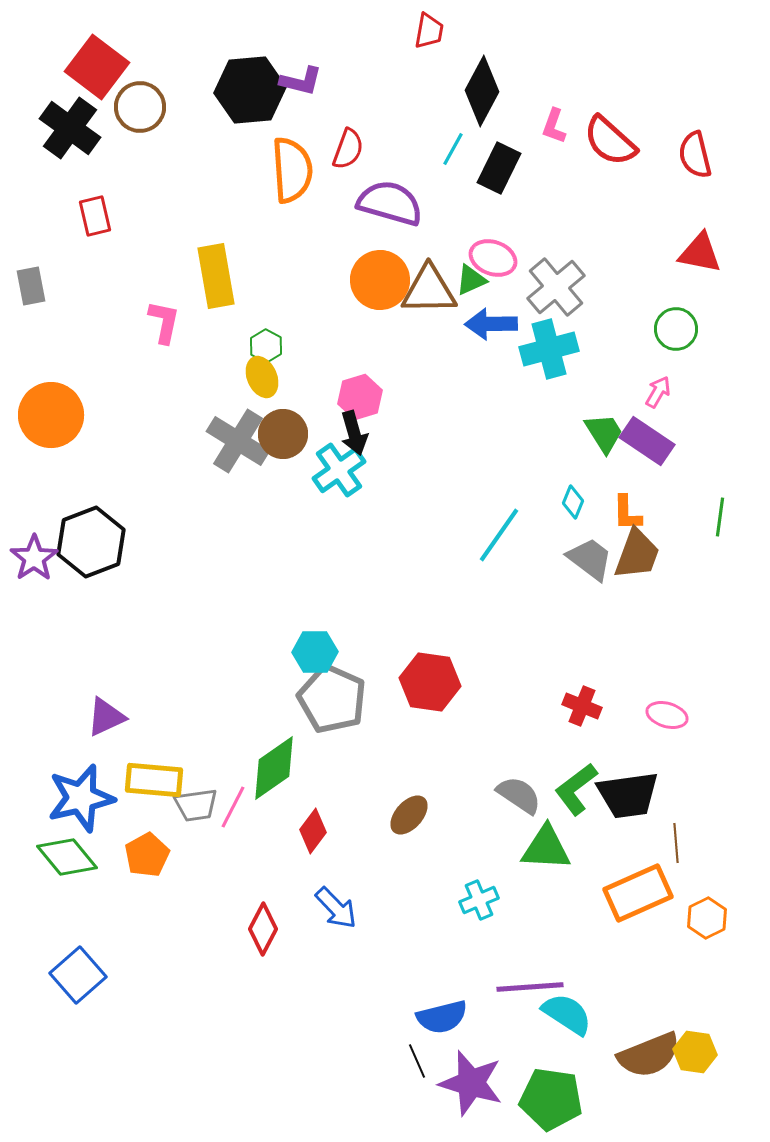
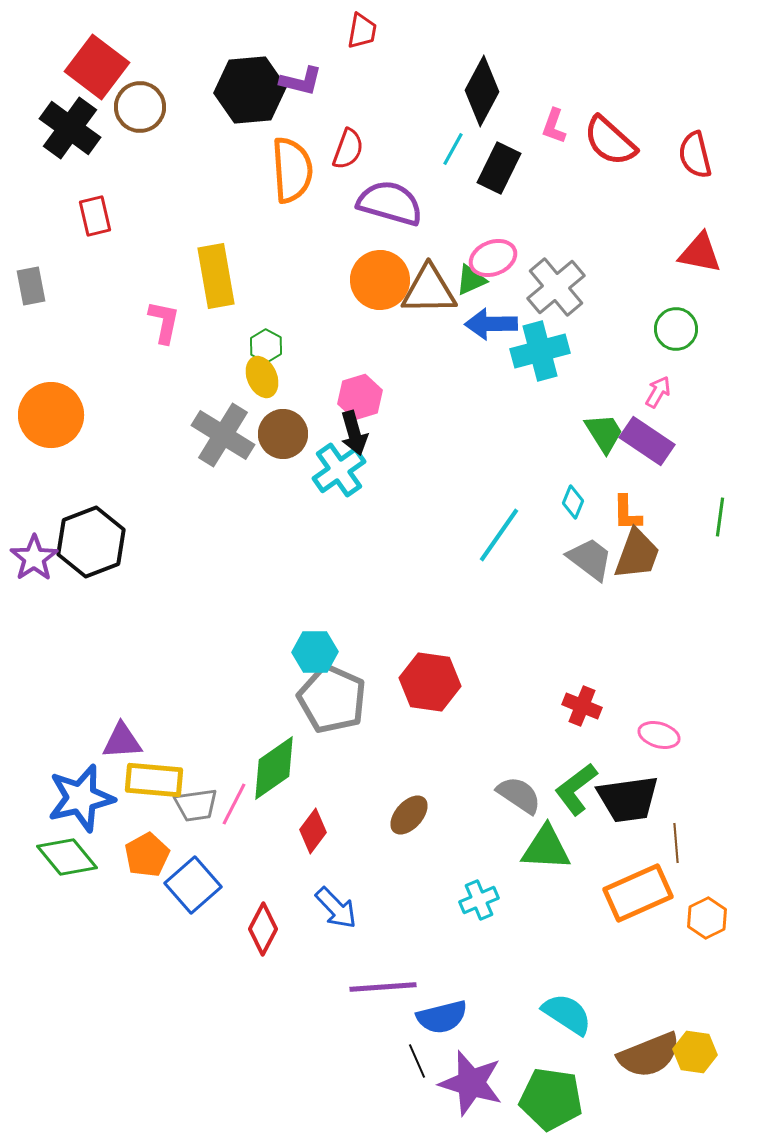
red trapezoid at (429, 31): moved 67 px left
pink ellipse at (493, 258): rotated 42 degrees counterclockwise
cyan cross at (549, 349): moved 9 px left, 2 px down
gray cross at (238, 441): moved 15 px left, 6 px up
pink ellipse at (667, 715): moved 8 px left, 20 px down
purple triangle at (106, 717): moved 16 px right, 24 px down; rotated 21 degrees clockwise
black trapezoid at (628, 795): moved 4 px down
pink line at (233, 807): moved 1 px right, 3 px up
blue square at (78, 975): moved 115 px right, 90 px up
purple line at (530, 987): moved 147 px left
